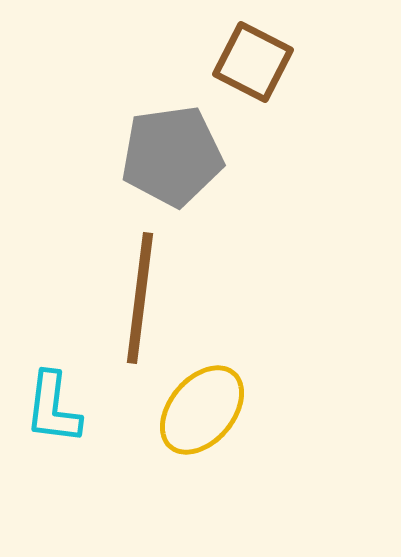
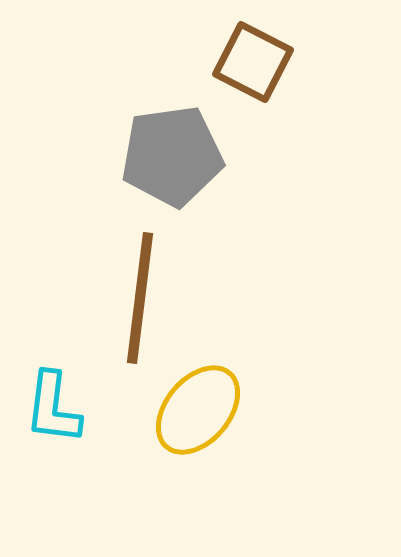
yellow ellipse: moved 4 px left
